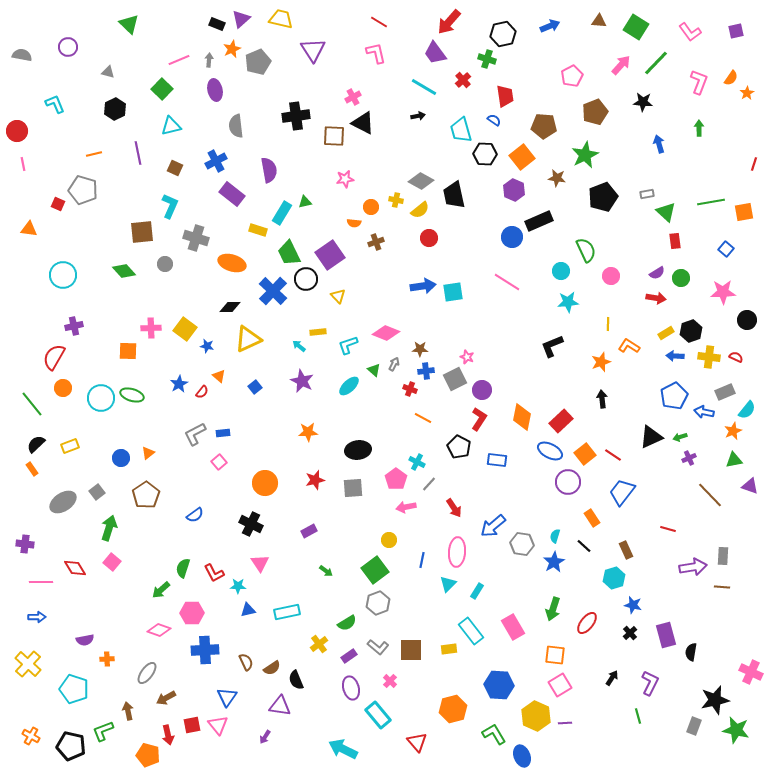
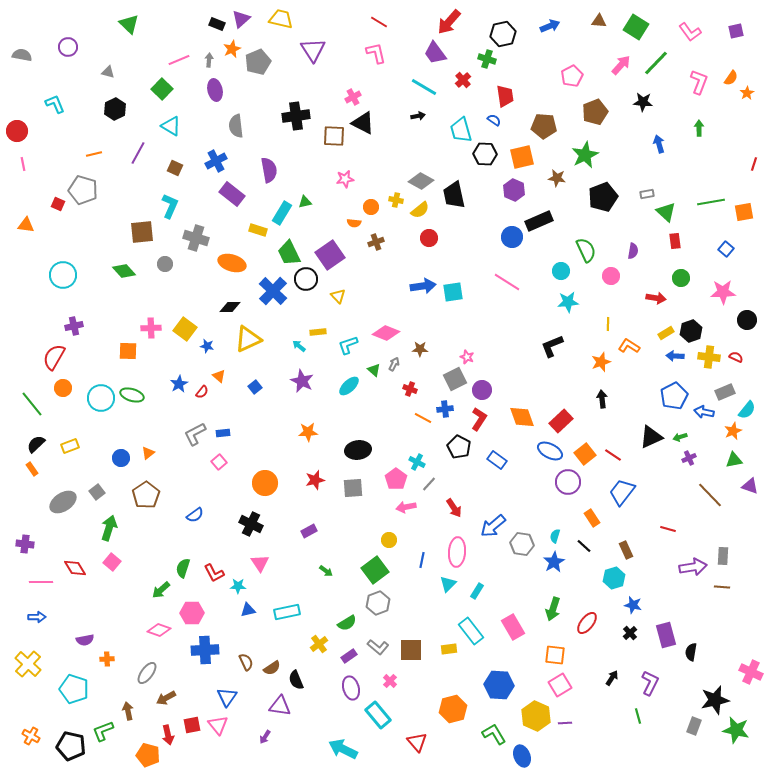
cyan triangle at (171, 126): rotated 45 degrees clockwise
purple line at (138, 153): rotated 40 degrees clockwise
orange square at (522, 157): rotated 25 degrees clockwise
orange triangle at (29, 229): moved 3 px left, 4 px up
purple semicircle at (657, 273): moved 24 px left, 22 px up; rotated 49 degrees counterclockwise
blue cross at (426, 371): moved 19 px right, 38 px down
orange diamond at (522, 417): rotated 32 degrees counterclockwise
blue rectangle at (497, 460): rotated 30 degrees clockwise
